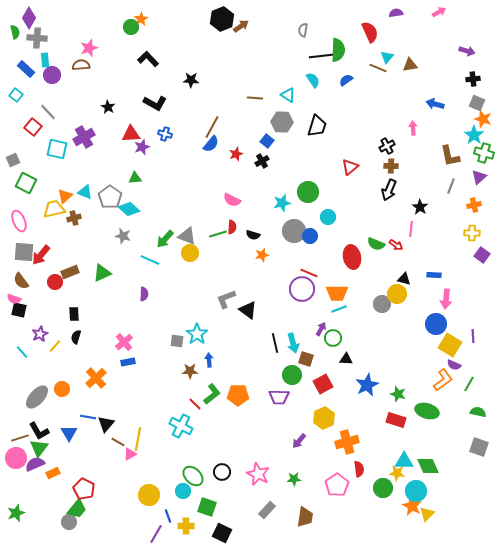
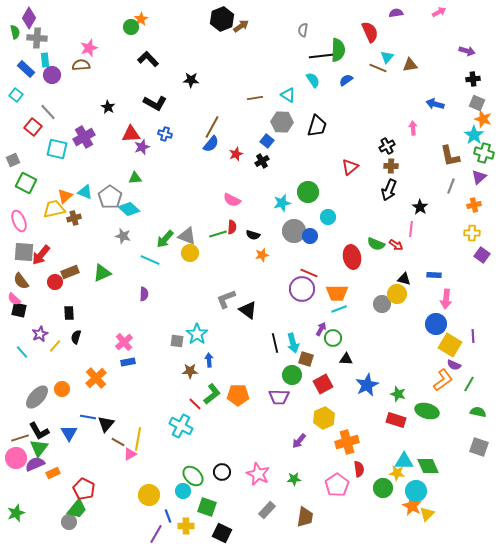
brown line at (255, 98): rotated 14 degrees counterclockwise
pink semicircle at (14, 299): rotated 24 degrees clockwise
black rectangle at (74, 314): moved 5 px left, 1 px up
